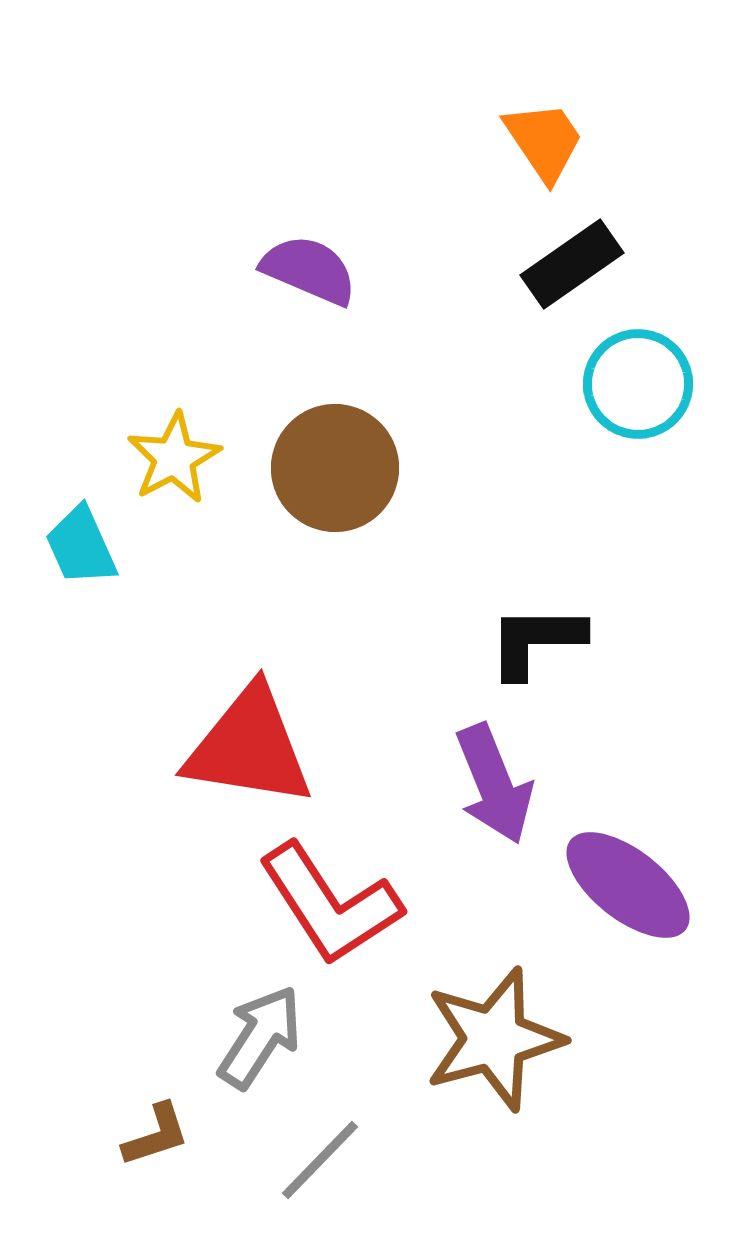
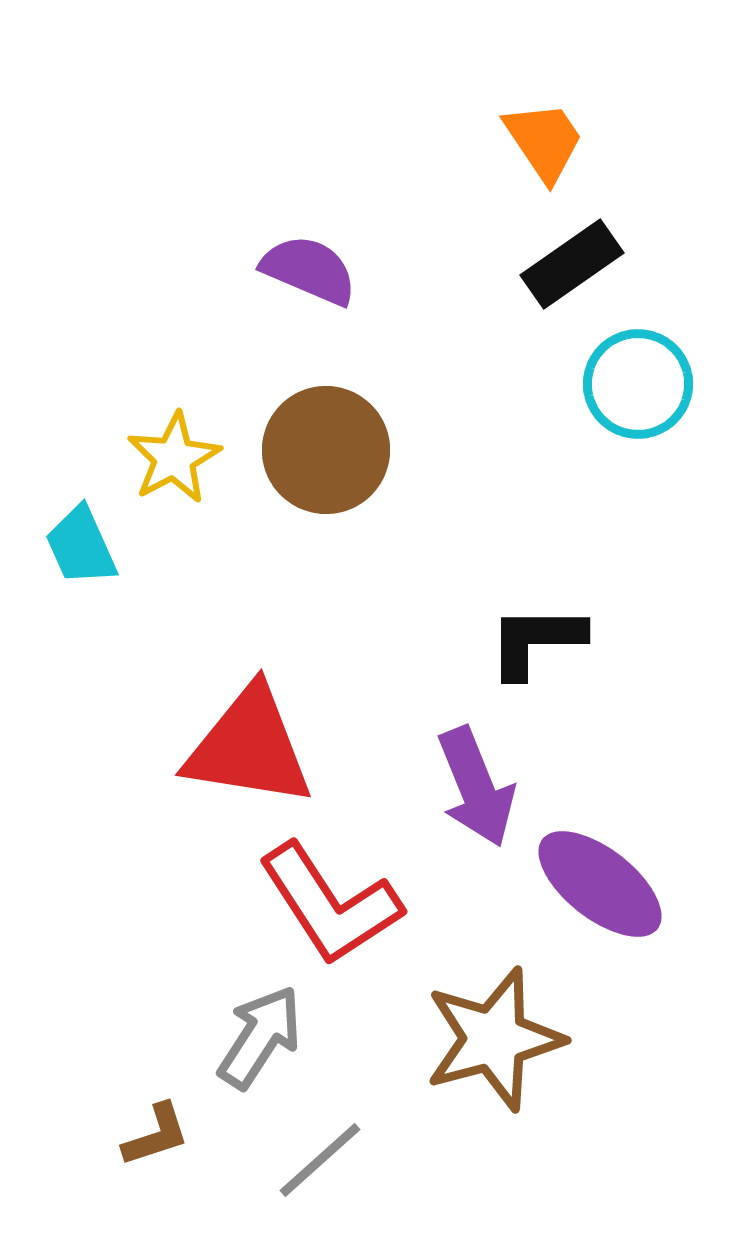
brown circle: moved 9 px left, 18 px up
purple arrow: moved 18 px left, 3 px down
purple ellipse: moved 28 px left, 1 px up
gray line: rotated 4 degrees clockwise
